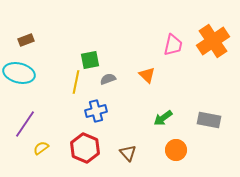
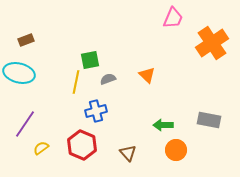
orange cross: moved 1 px left, 2 px down
pink trapezoid: moved 27 px up; rotated 10 degrees clockwise
green arrow: moved 7 px down; rotated 36 degrees clockwise
red hexagon: moved 3 px left, 3 px up
